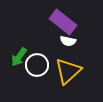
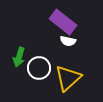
green arrow: rotated 18 degrees counterclockwise
white circle: moved 2 px right, 3 px down
yellow triangle: moved 7 px down
